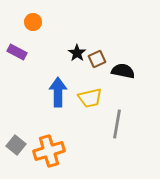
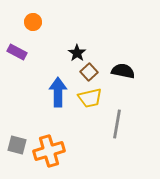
brown square: moved 8 px left, 13 px down; rotated 18 degrees counterclockwise
gray square: moved 1 px right; rotated 24 degrees counterclockwise
